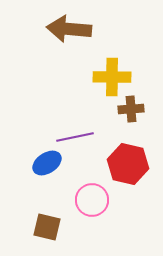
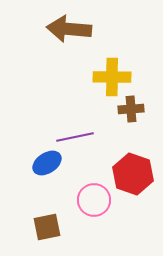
red hexagon: moved 5 px right, 10 px down; rotated 6 degrees clockwise
pink circle: moved 2 px right
brown square: rotated 24 degrees counterclockwise
